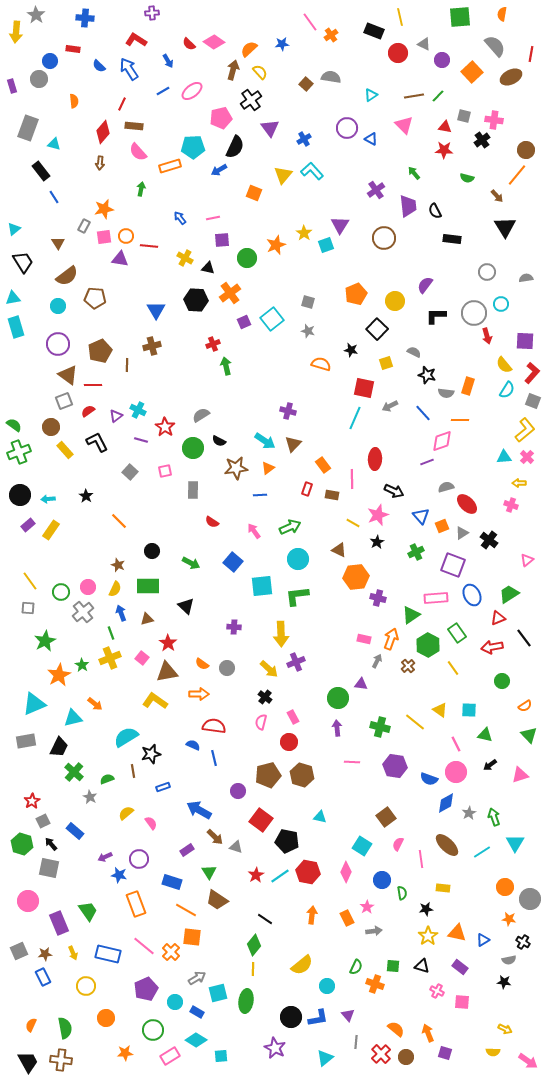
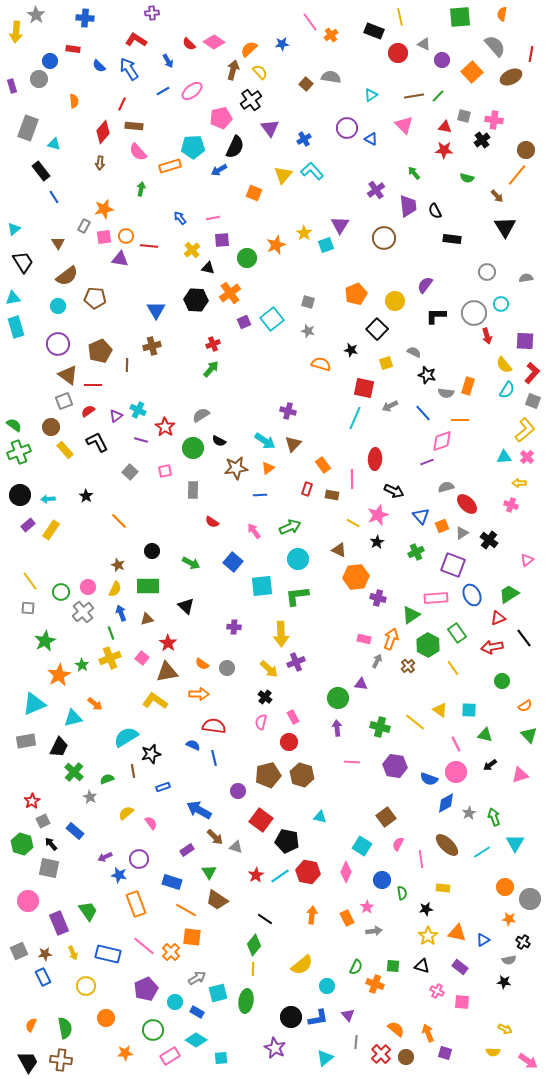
yellow cross at (185, 258): moved 7 px right, 8 px up; rotated 21 degrees clockwise
green arrow at (226, 366): moved 15 px left, 3 px down; rotated 54 degrees clockwise
cyan square at (221, 1056): moved 2 px down
